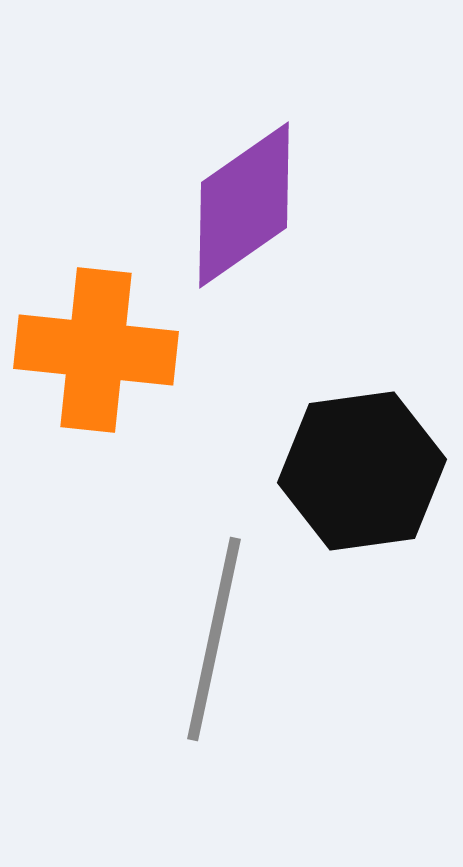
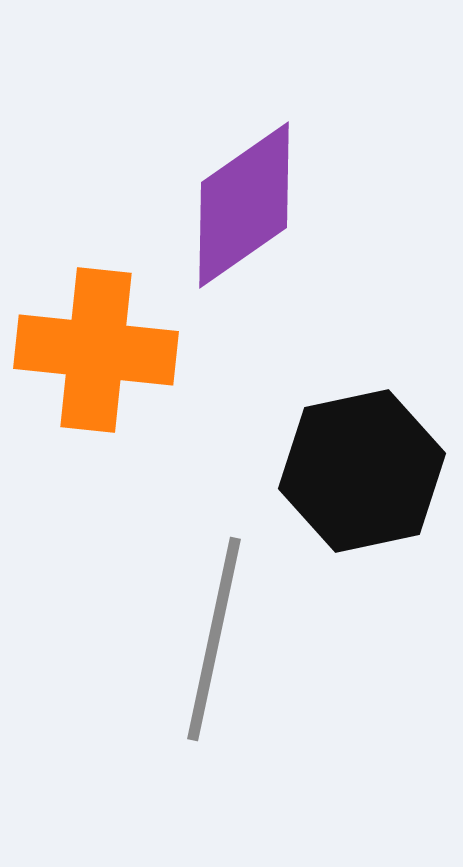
black hexagon: rotated 4 degrees counterclockwise
